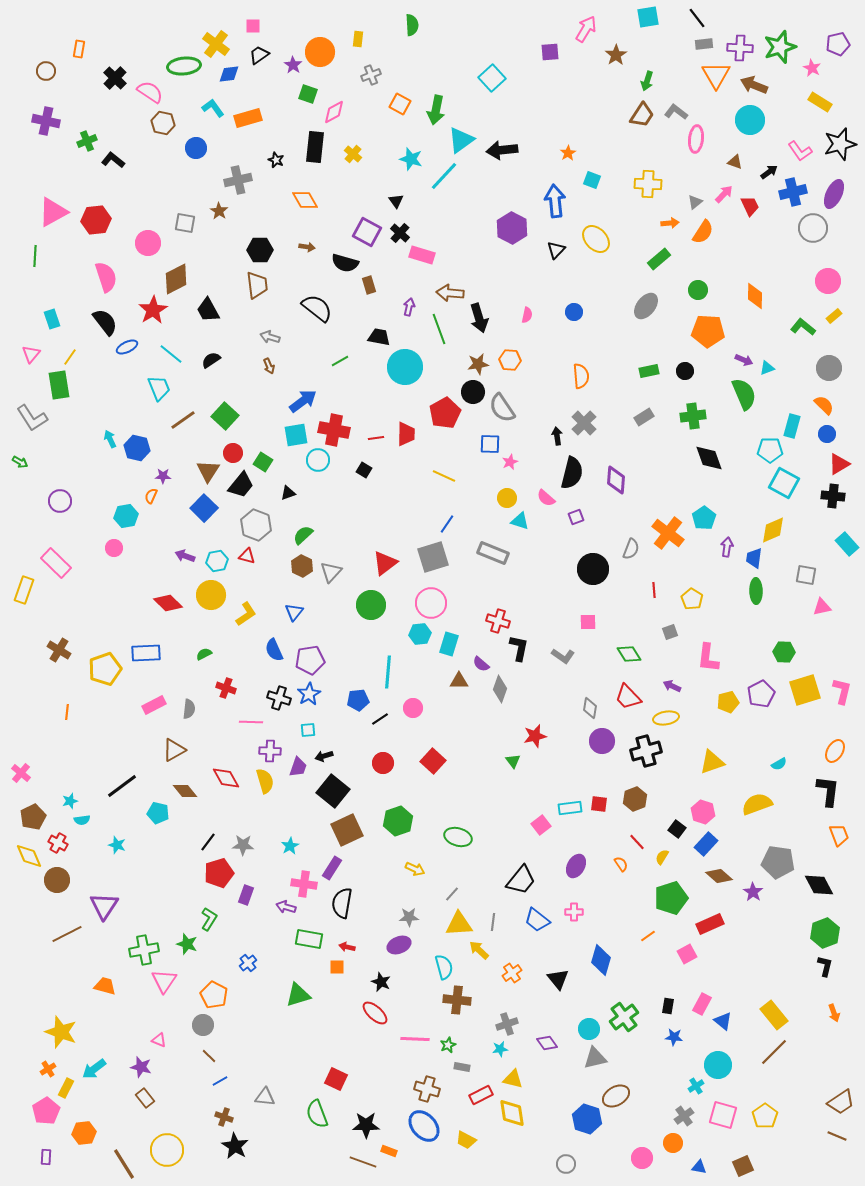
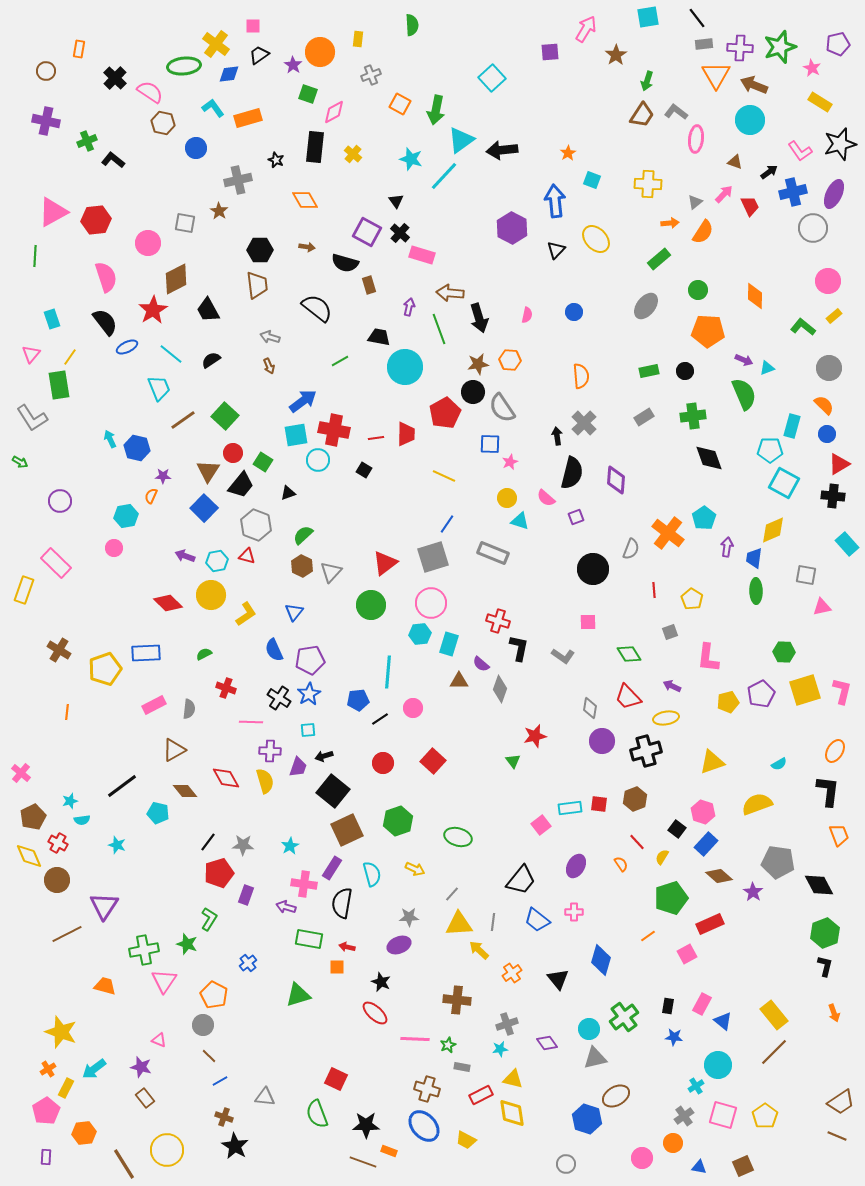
black cross at (279, 698): rotated 15 degrees clockwise
cyan semicircle at (444, 967): moved 72 px left, 93 px up
